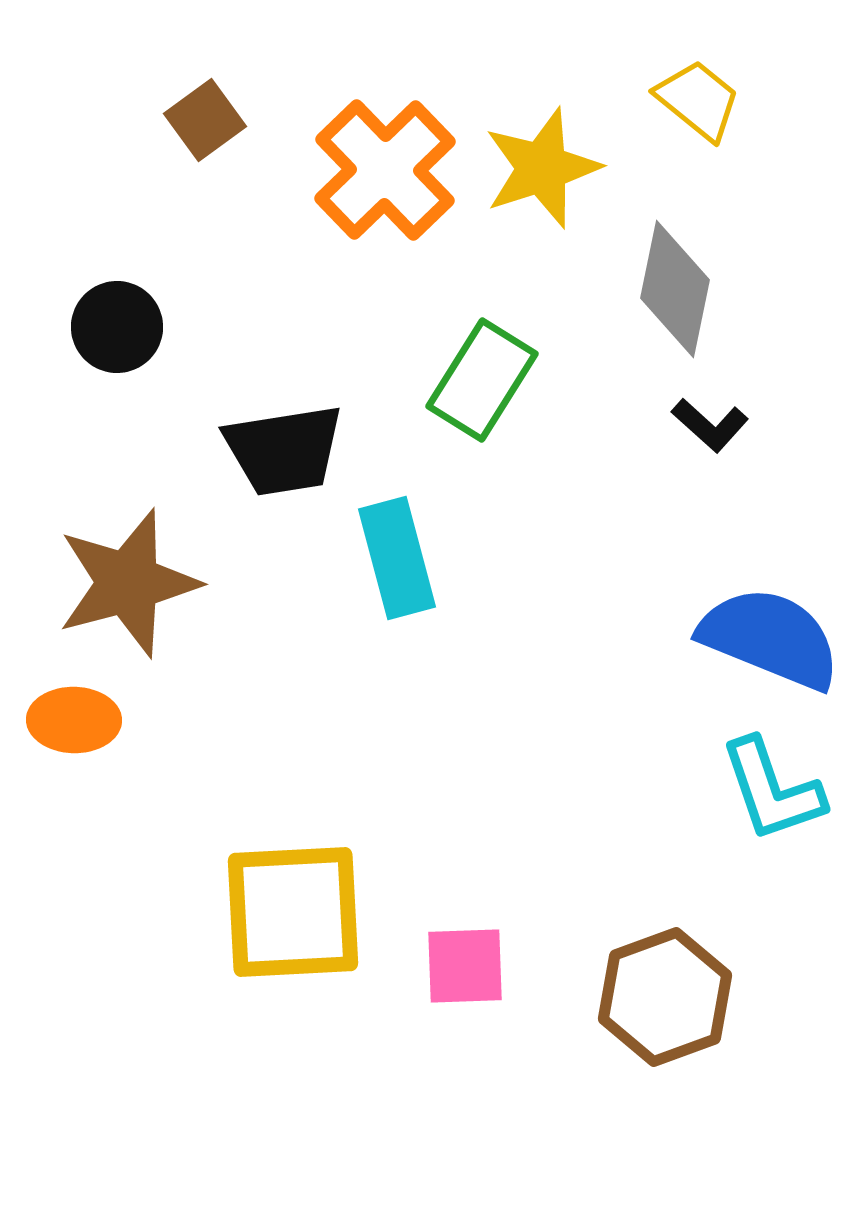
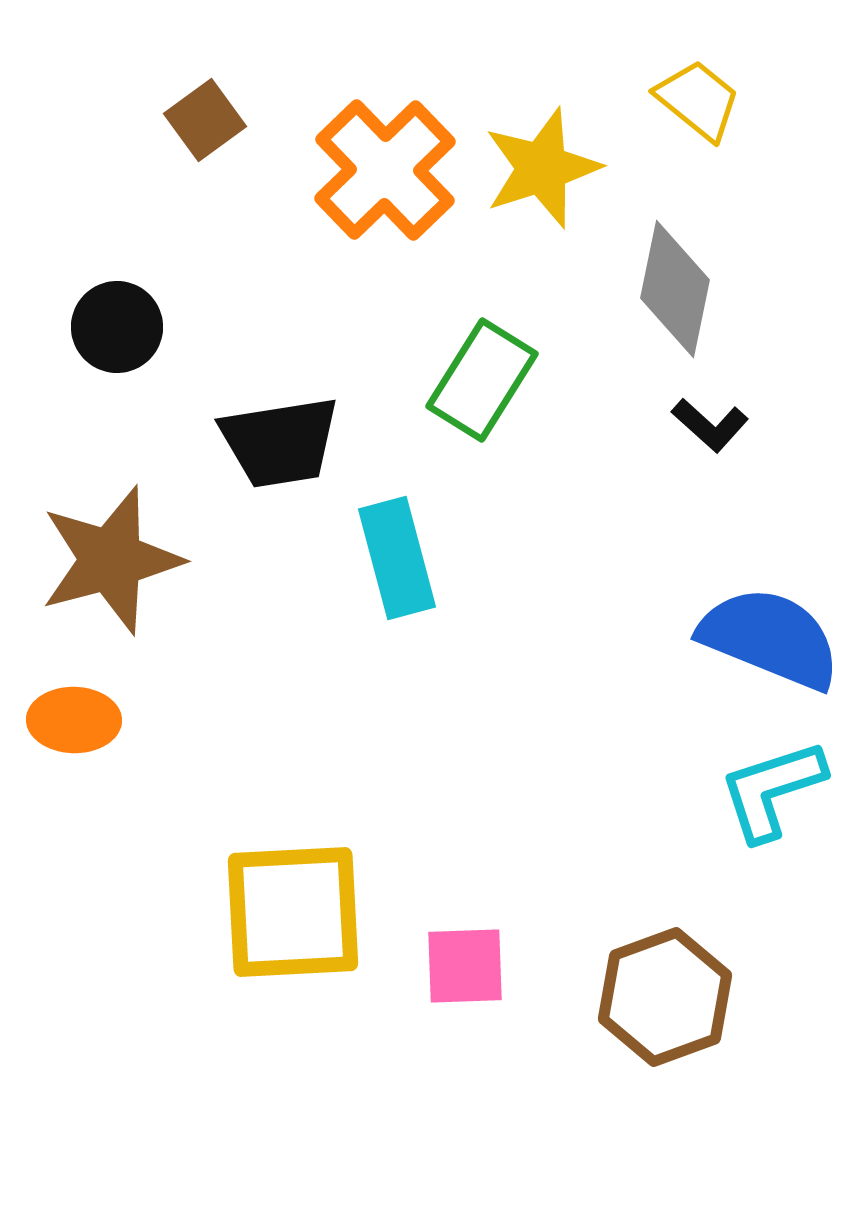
black trapezoid: moved 4 px left, 8 px up
brown star: moved 17 px left, 23 px up
cyan L-shape: rotated 91 degrees clockwise
